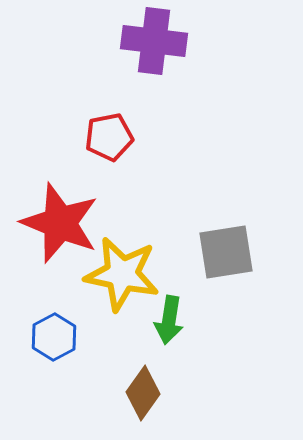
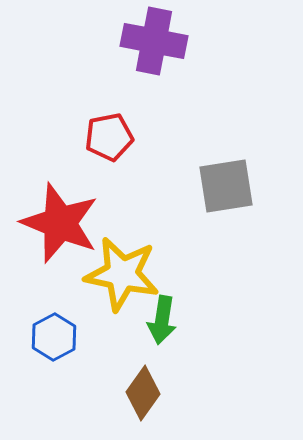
purple cross: rotated 4 degrees clockwise
gray square: moved 66 px up
green arrow: moved 7 px left
